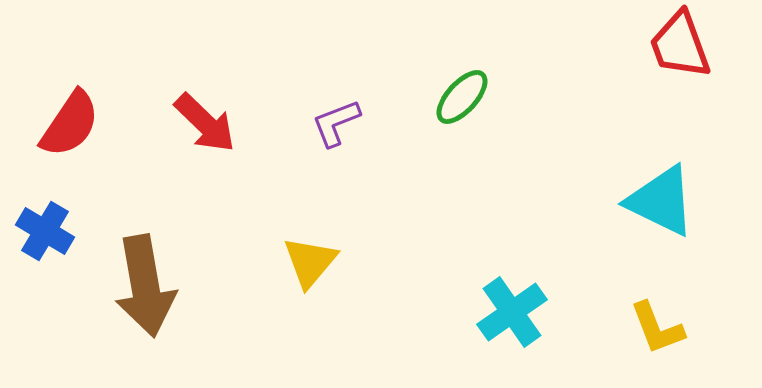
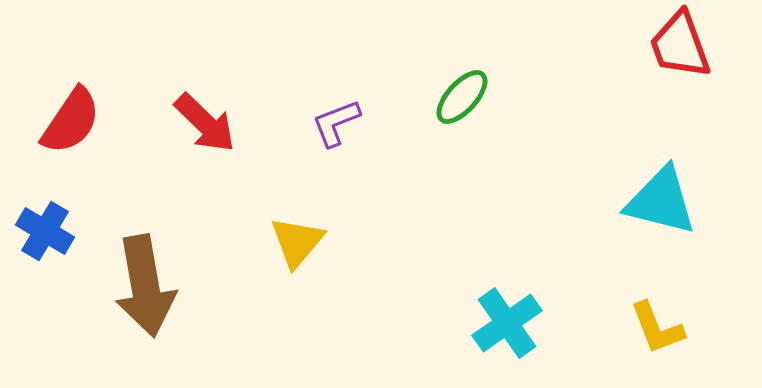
red semicircle: moved 1 px right, 3 px up
cyan triangle: rotated 12 degrees counterclockwise
yellow triangle: moved 13 px left, 20 px up
cyan cross: moved 5 px left, 11 px down
